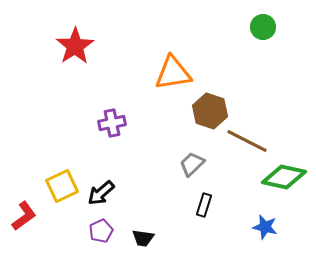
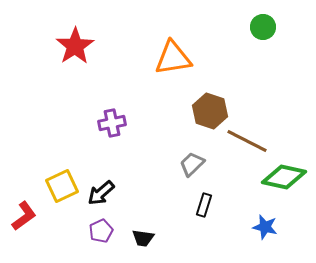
orange triangle: moved 15 px up
